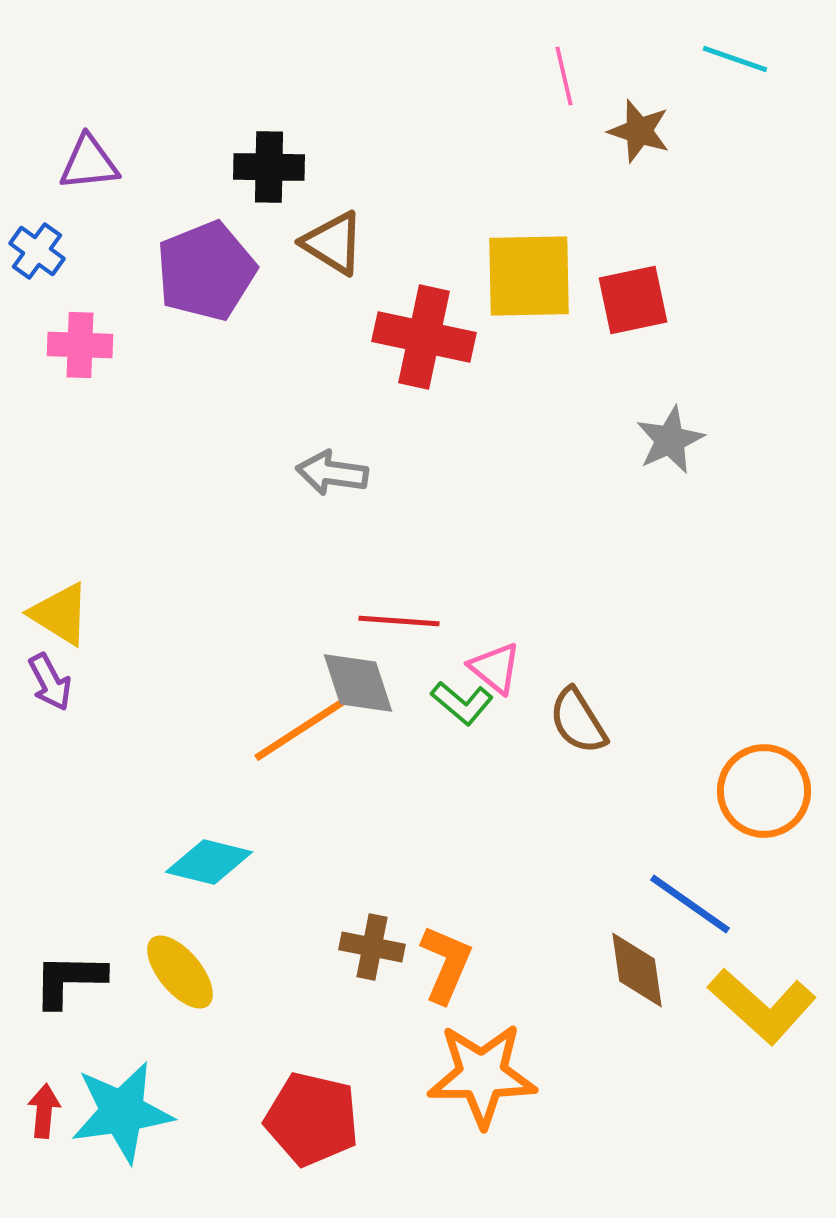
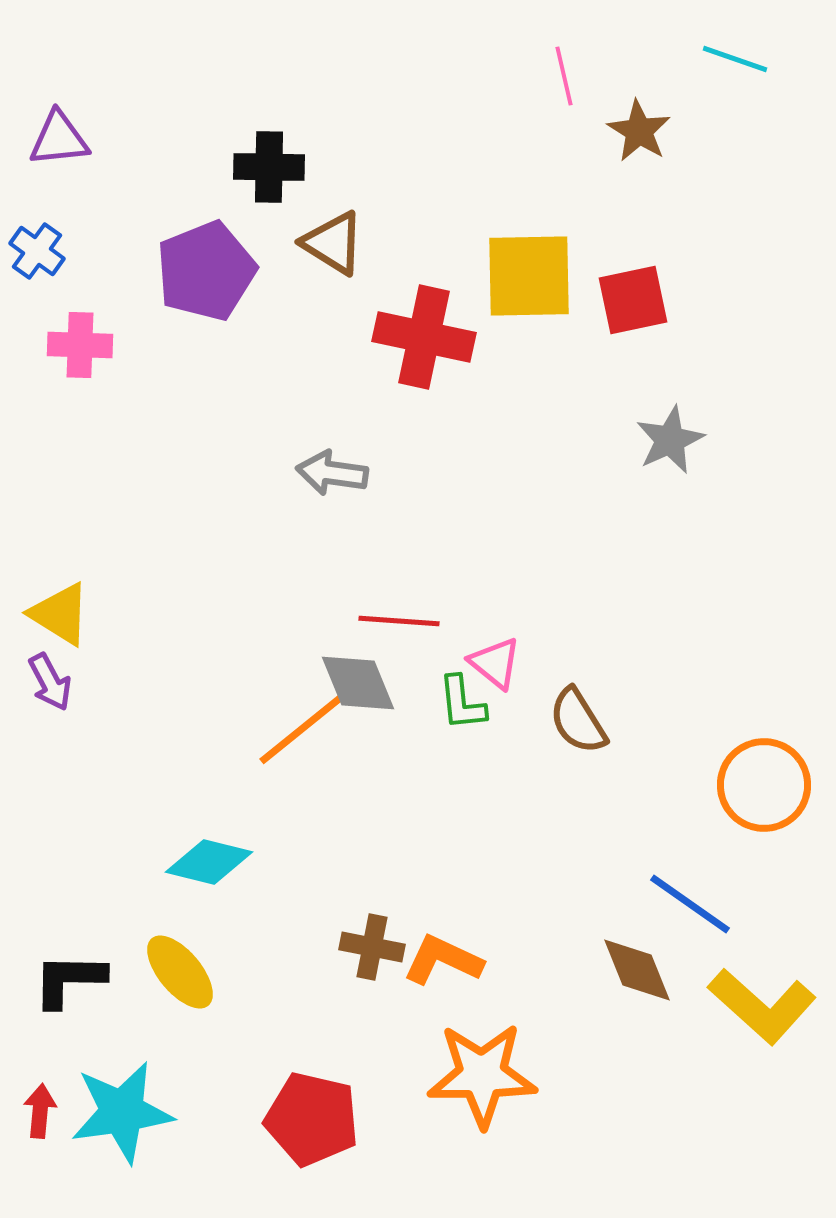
brown star: rotated 14 degrees clockwise
purple triangle: moved 30 px left, 24 px up
pink triangle: moved 5 px up
gray diamond: rotated 4 degrees counterclockwise
green L-shape: rotated 44 degrees clockwise
orange line: moved 2 px right, 1 px up; rotated 6 degrees counterclockwise
orange circle: moved 6 px up
orange L-shape: moved 3 px left, 4 px up; rotated 88 degrees counterclockwise
brown diamond: rotated 14 degrees counterclockwise
red arrow: moved 4 px left
